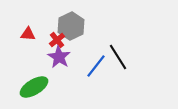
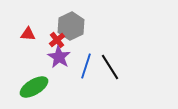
black line: moved 8 px left, 10 px down
blue line: moved 10 px left; rotated 20 degrees counterclockwise
